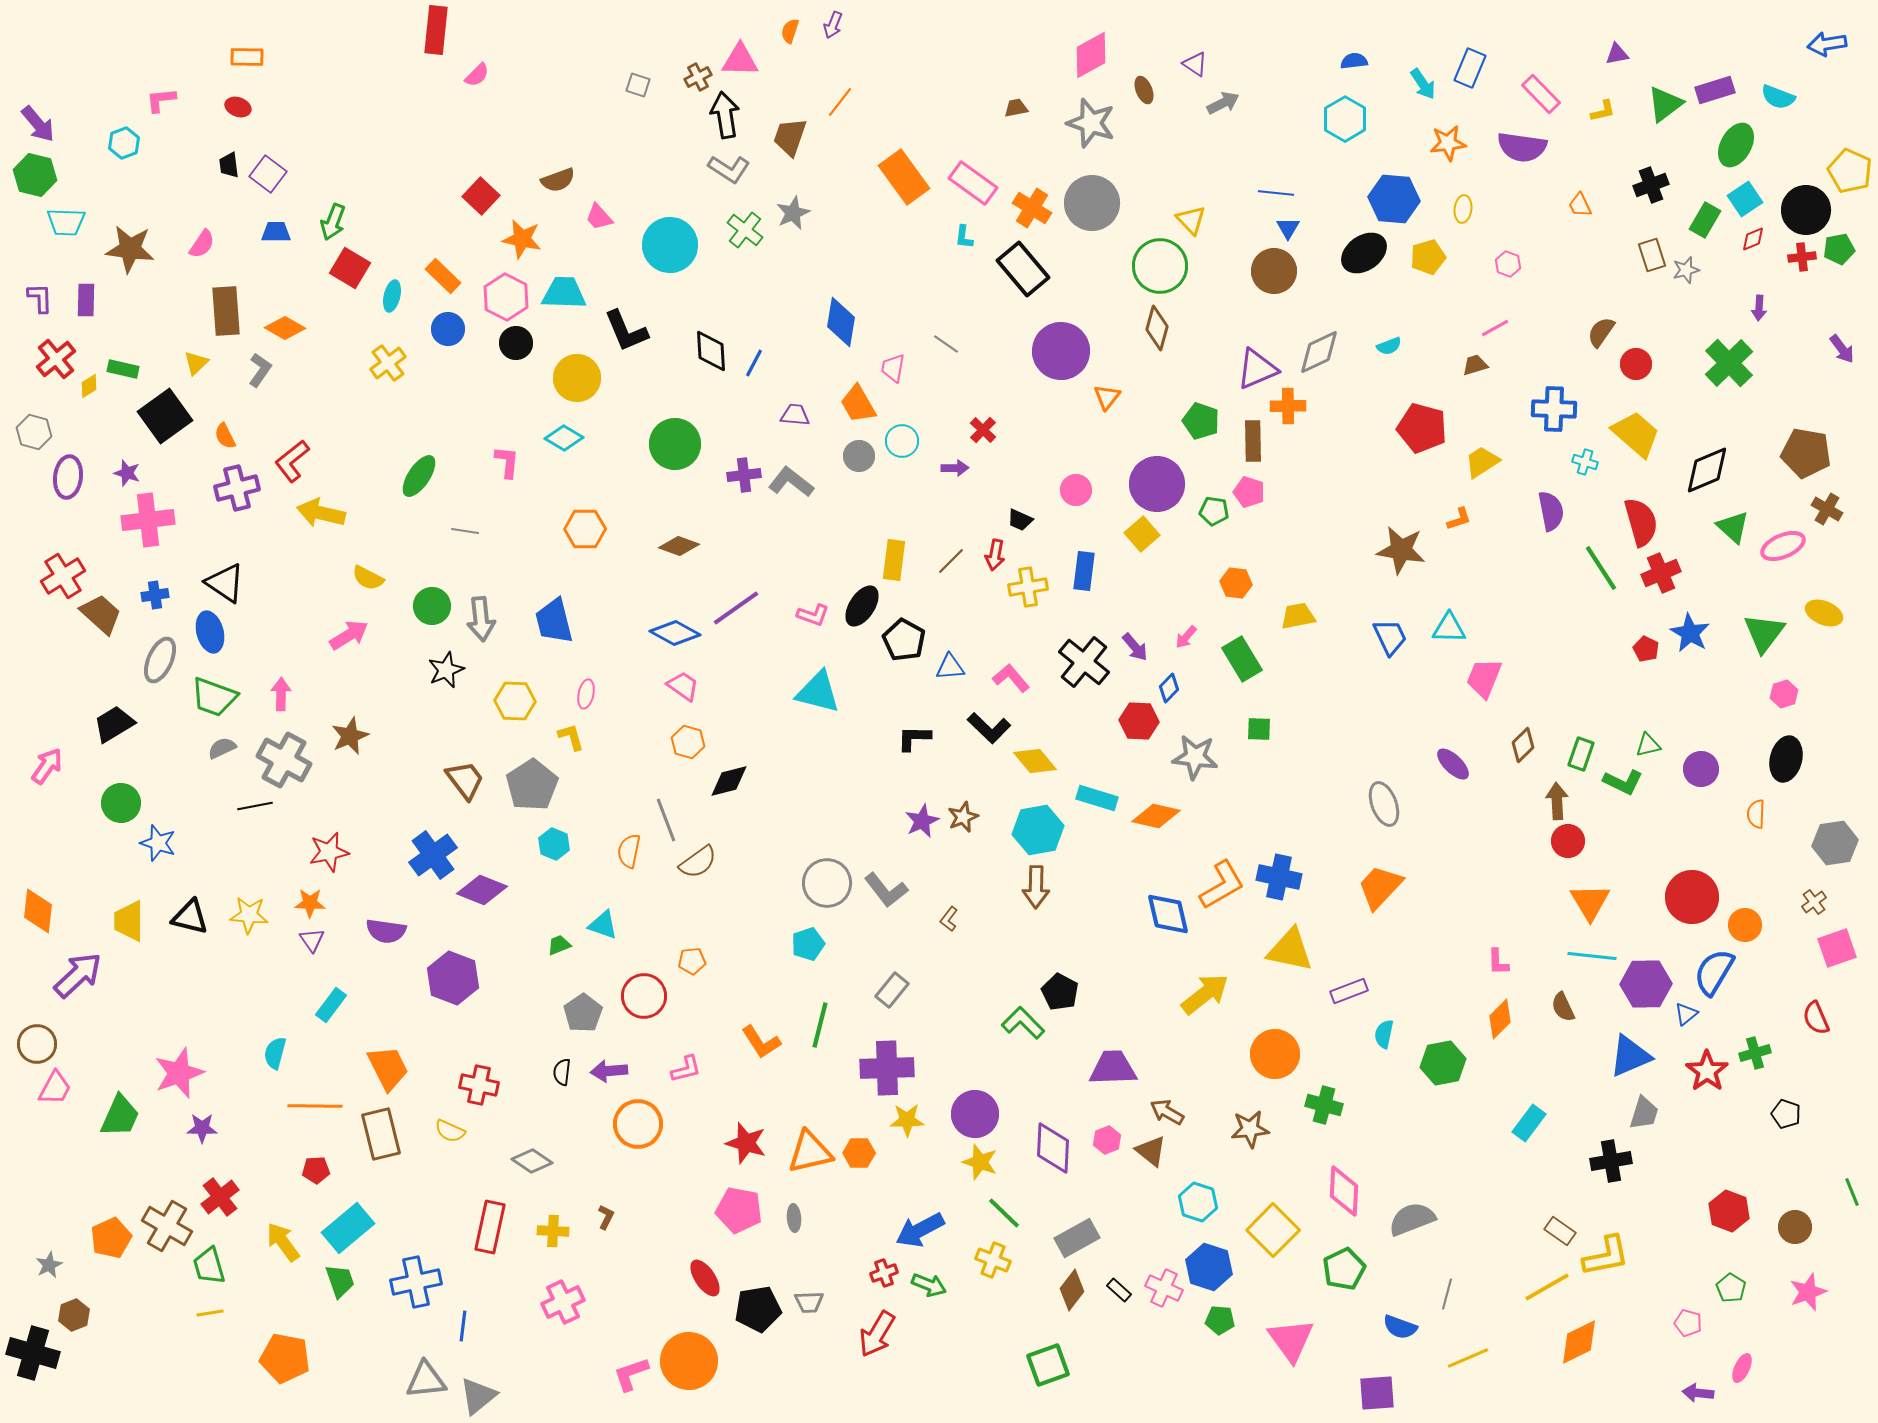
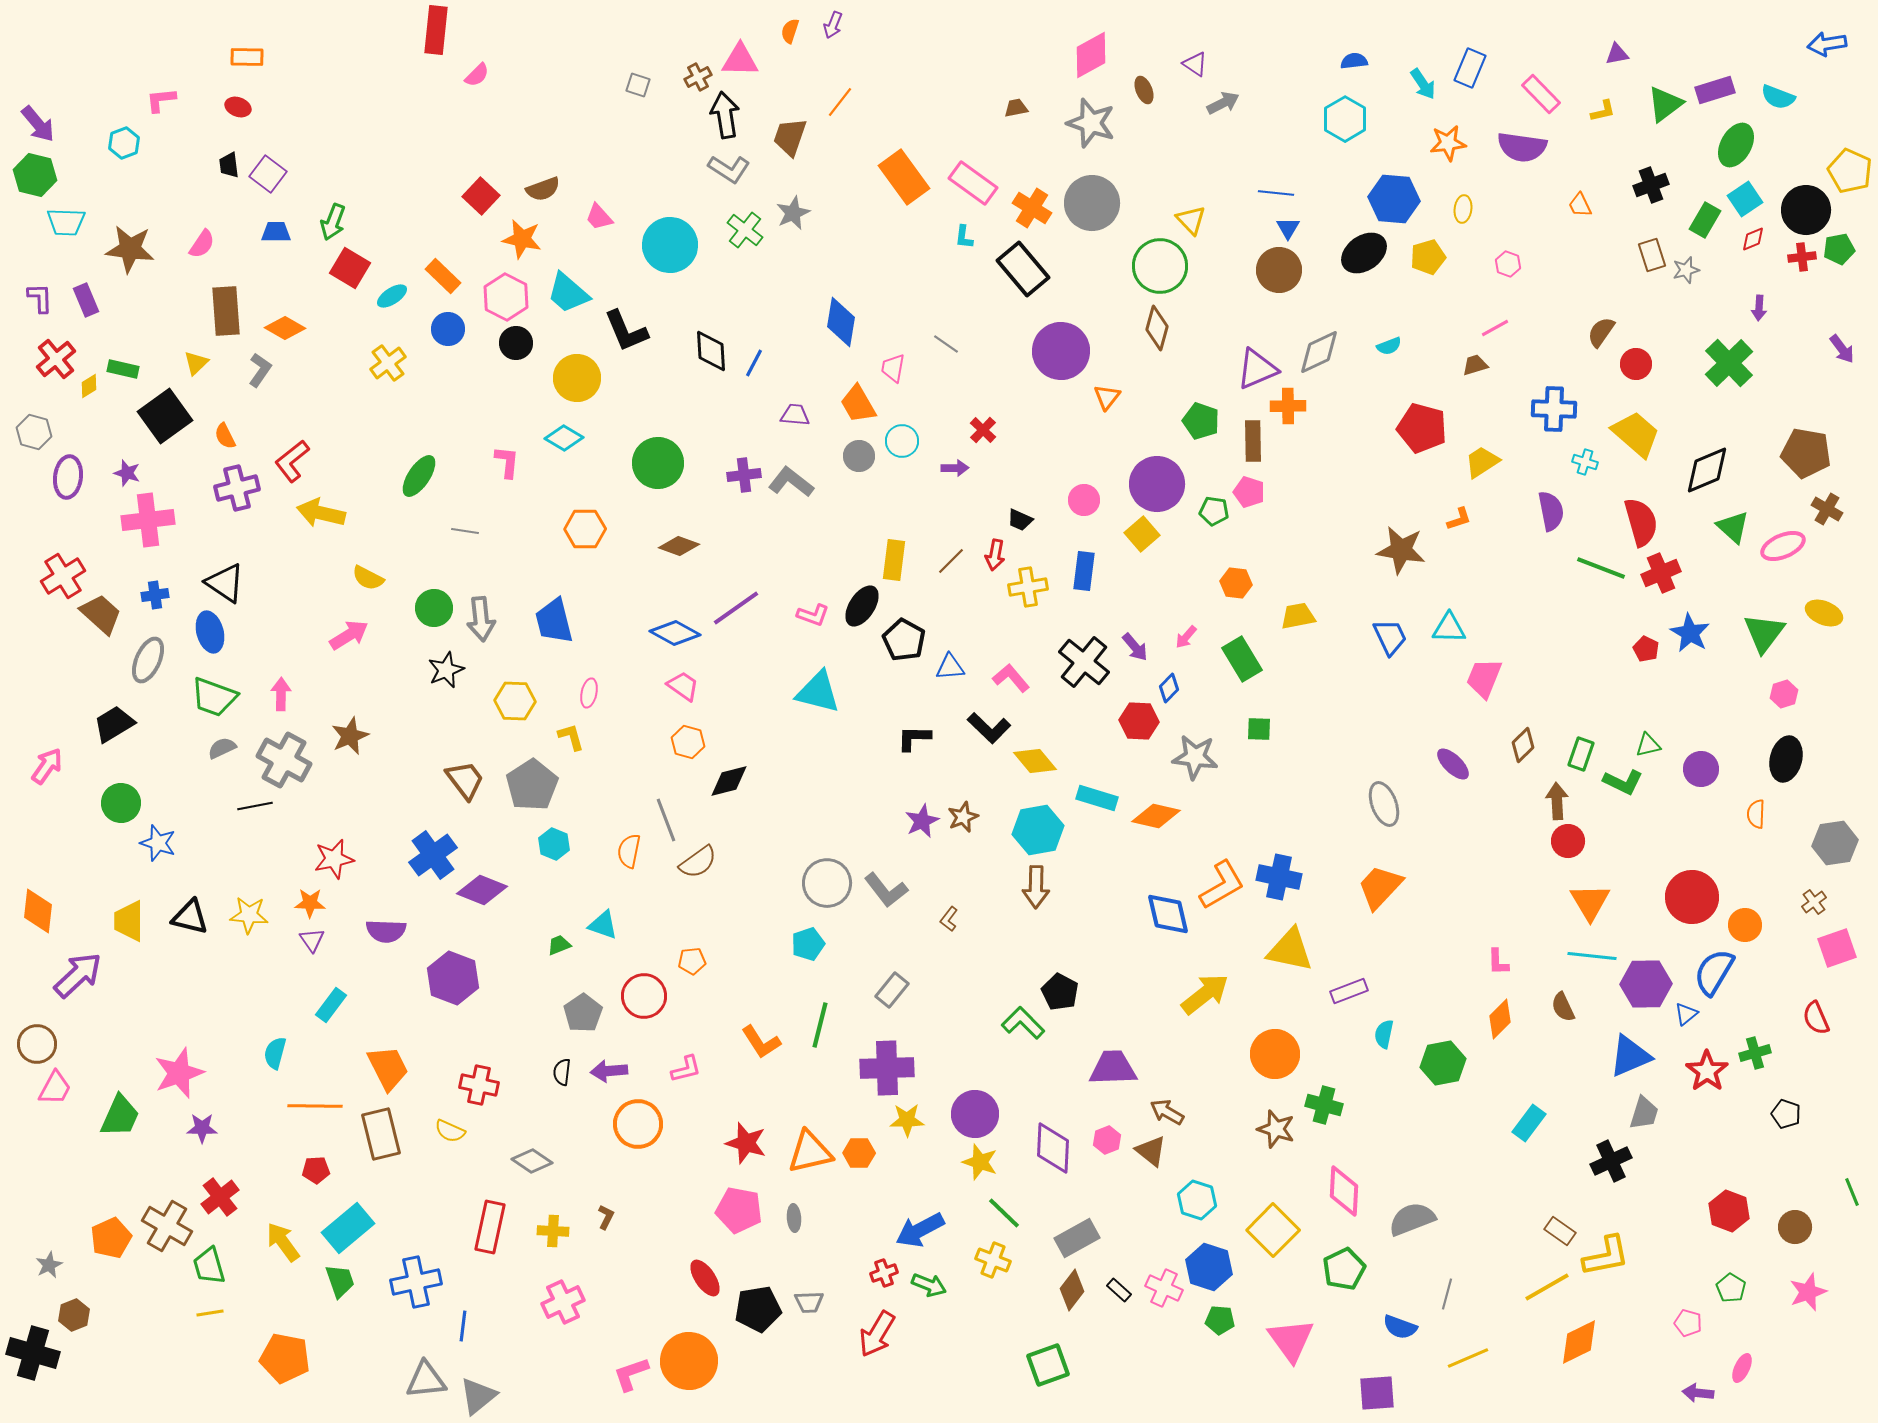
brown semicircle at (558, 180): moved 15 px left, 9 px down
brown circle at (1274, 271): moved 5 px right, 1 px up
cyan trapezoid at (564, 293): moved 4 px right; rotated 141 degrees counterclockwise
cyan ellipse at (392, 296): rotated 44 degrees clockwise
purple rectangle at (86, 300): rotated 24 degrees counterclockwise
green circle at (675, 444): moved 17 px left, 19 px down
pink circle at (1076, 490): moved 8 px right, 10 px down
green line at (1601, 568): rotated 36 degrees counterclockwise
green circle at (432, 606): moved 2 px right, 2 px down
gray ellipse at (160, 660): moved 12 px left
pink ellipse at (586, 694): moved 3 px right, 1 px up
red star at (329, 852): moved 5 px right, 7 px down
purple semicircle at (386, 931): rotated 6 degrees counterclockwise
brown star at (1250, 1129): moved 26 px right; rotated 24 degrees clockwise
black cross at (1611, 1161): rotated 15 degrees counterclockwise
cyan hexagon at (1198, 1202): moved 1 px left, 2 px up
